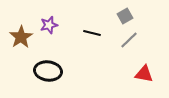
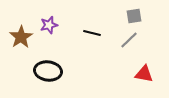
gray square: moved 9 px right; rotated 21 degrees clockwise
